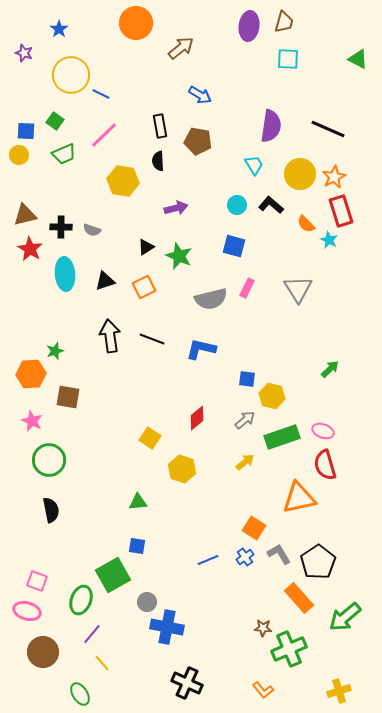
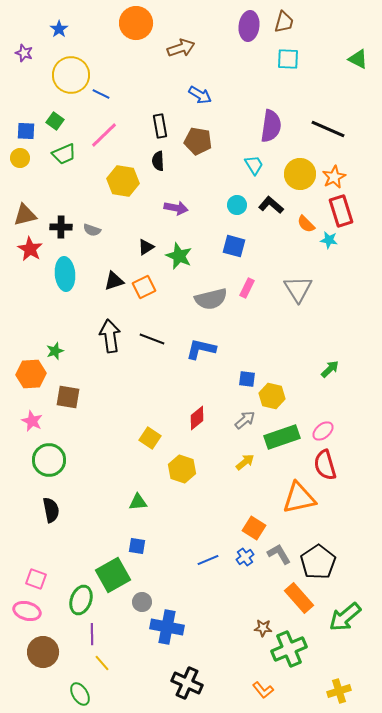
brown arrow at (181, 48): rotated 20 degrees clockwise
yellow circle at (19, 155): moved 1 px right, 3 px down
purple arrow at (176, 208): rotated 25 degrees clockwise
cyan star at (329, 240): rotated 18 degrees counterclockwise
black triangle at (105, 281): moved 9 px right
pink ellipse at (323, 431): rotated 60 degrees counterclockwise
pink square at (37, 581): moved 1 px left, 2 px up
gray circle at (147, 602): moved 5 px left
purple line at (92, 634): rotated 40 degrees counterclockwise
